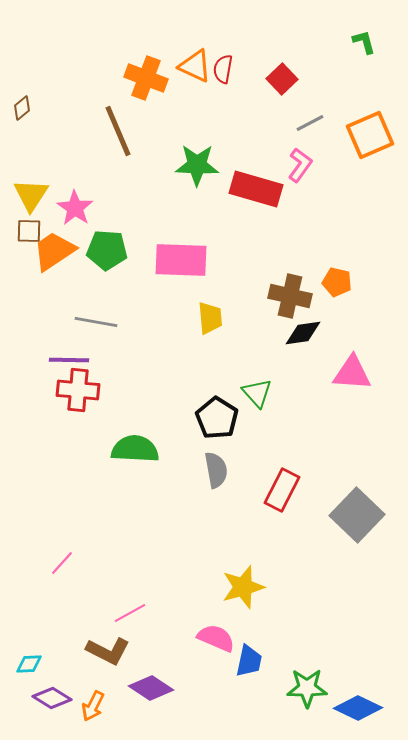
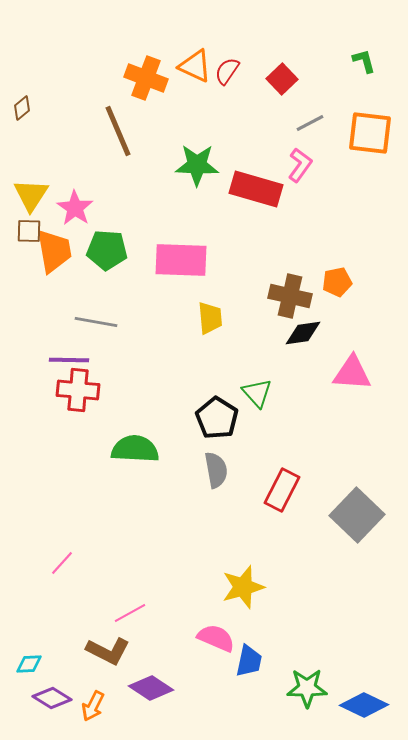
green L-shape at (364, 42): moved 19 px down
red semicircle at (223, 69): moved 4 px right, 2 px down; rotated 24 degrees clockwise
orange square at (370, 135): moved 2 px up; rotated 30 degrees clockwise
orange trapezoid at (54, 251): rotated 114 degrees clockwise
orange pentagon at (337, 282): rotated 24 degrees counterclockwise
blue diamond at (358, 708): moved 6 px right, 3 px up
